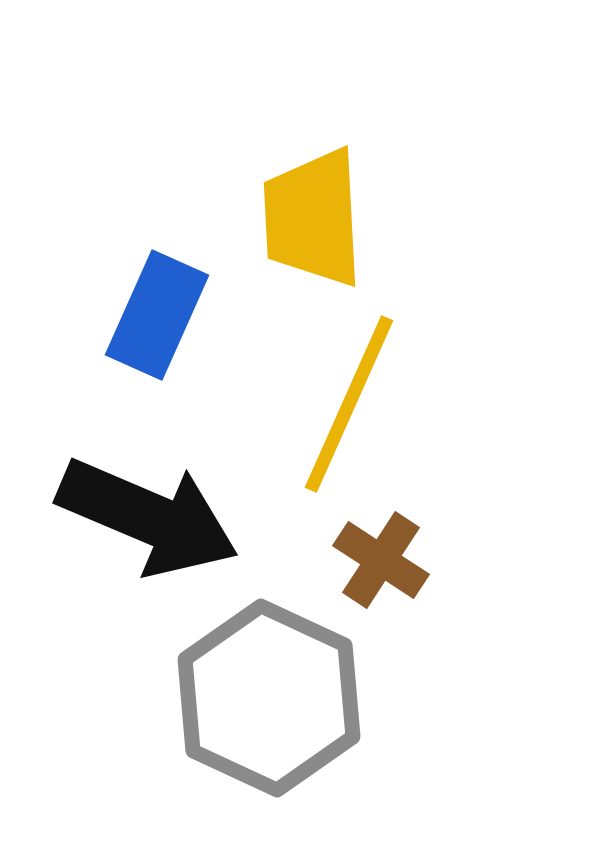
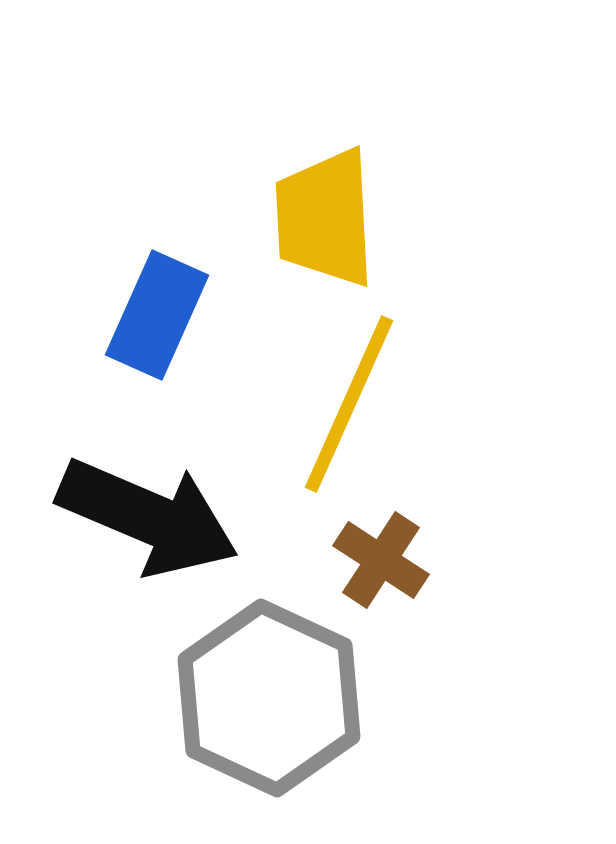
yellow trapezoid: moved 12 px right
